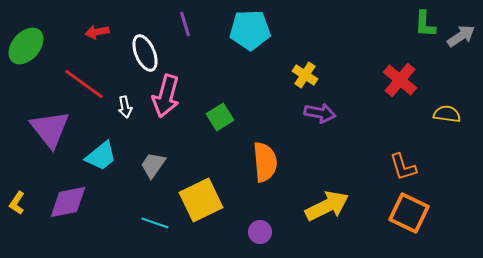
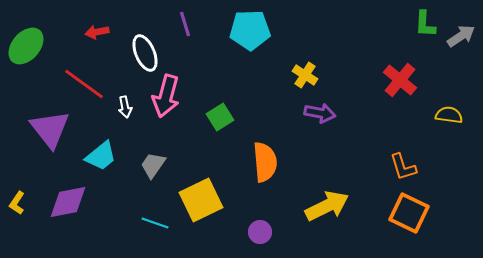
yellow semicircle: moved 2 px right, 1 px down
